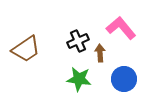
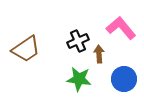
brown arrow: moved 1 px left, 1 px down
